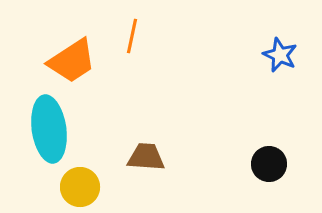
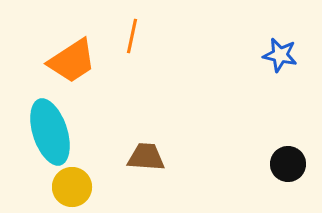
blue star: rotated 12 degrees counterclockwise
cyan ellipse: moved 1 px right, 3 px down; rotated 10 degrees counterclockwise
black circle: moved 19 px right
yellow circle: moved 8 px left
